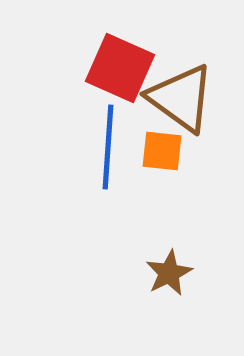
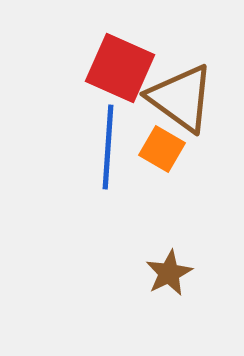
orange square: moved 2 px up; rotated 24 degrees clockwise
